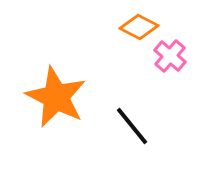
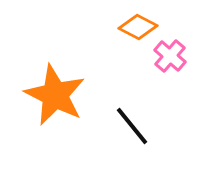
orange diamond: moved 1 px left
orange star: moved 1 px left, 2 px up
